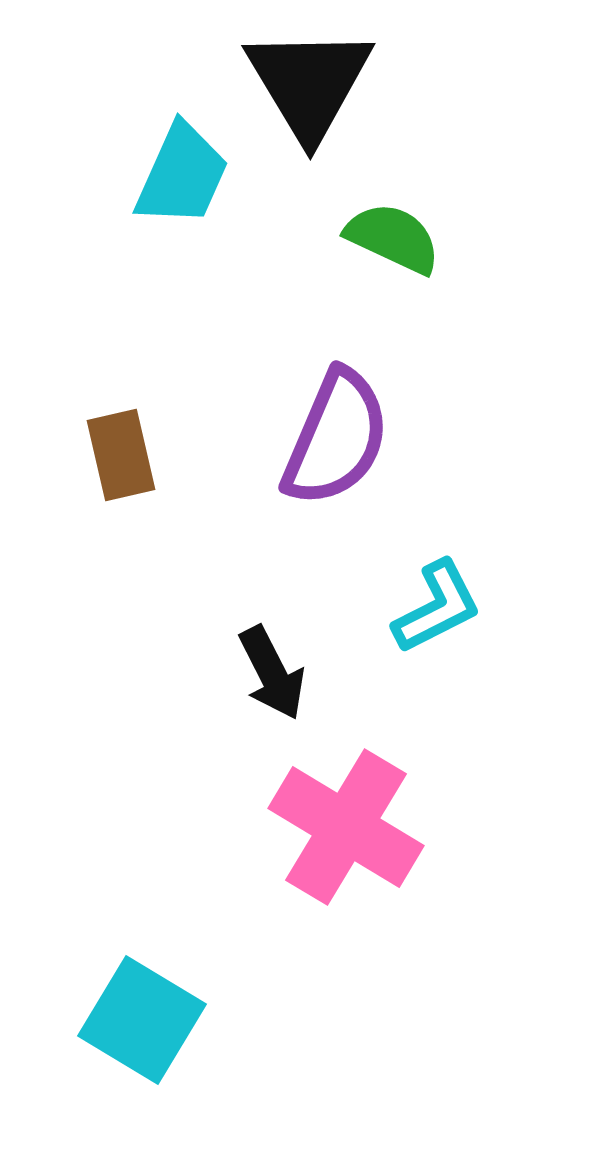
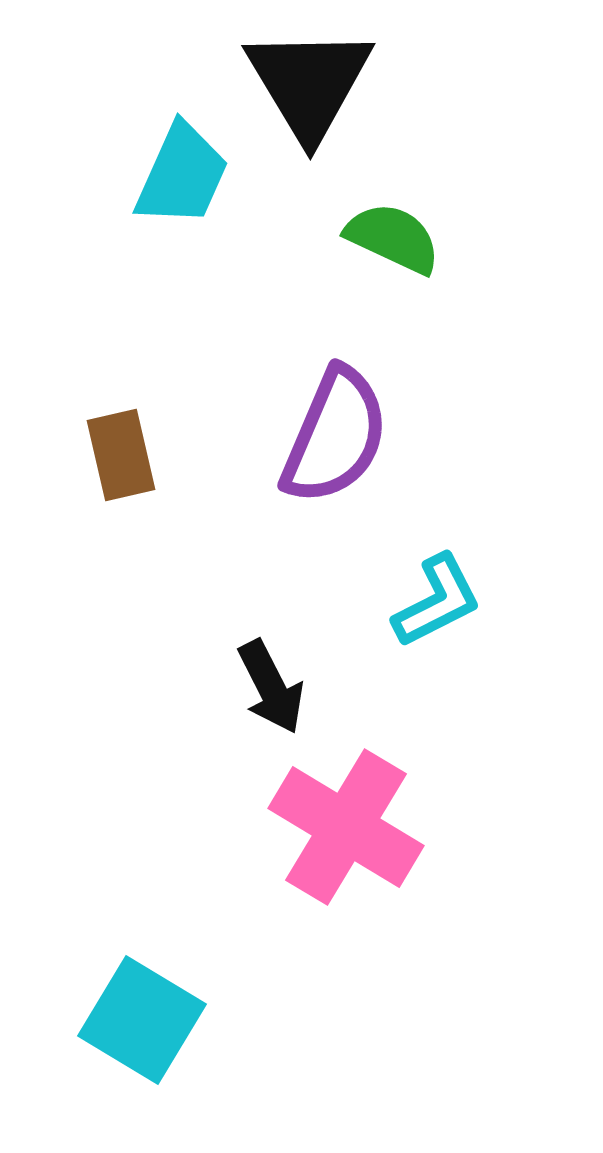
purple semicircle: moved 1 px left, 2 px up
cyan L-shape: moved 6 px up
black arrow: moved 1 px left, 14 px down
